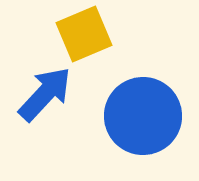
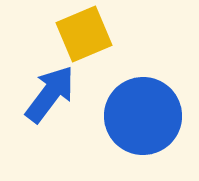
blue arrow: moved 5 px right; rotated 6 degrees counterclockwise
